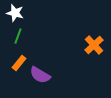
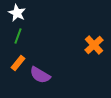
white star: moved 2 px right; rotated 12 degrees clockwise
orange rectangle: moved 1 px left
